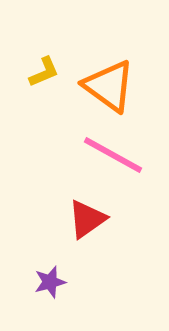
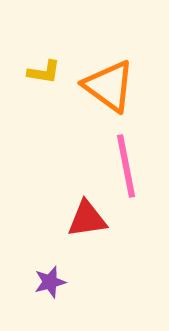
yellow L-shape: rotated 32 degrees clockwise
pink line: moved 13 px right, 11 px down; rotated 50 degrees clockwise
red triangle: rotated 27 degrees clockwise
